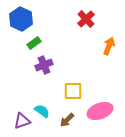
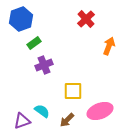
blue hexagon: rotated 15 degrees clockwise
